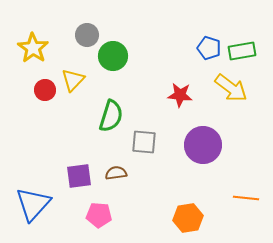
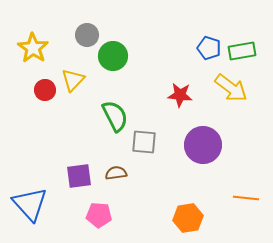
green semicircle: moved 4 px right; rotated 44 degrees counterclockwise
blue triangle: moved 3 px left; rotated 24 degrees counterclockwise
